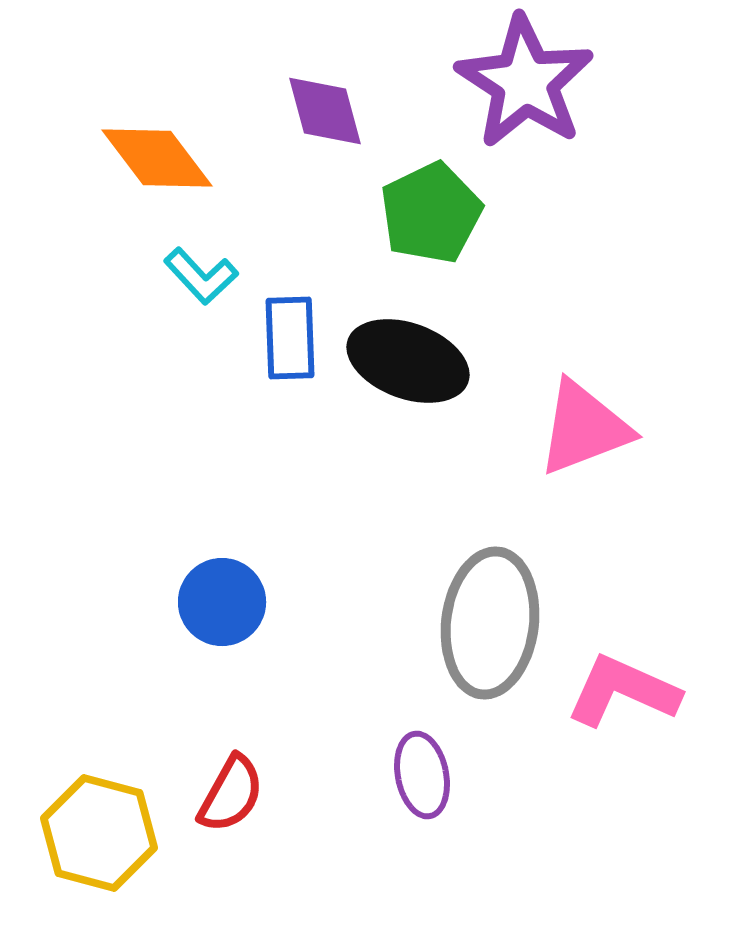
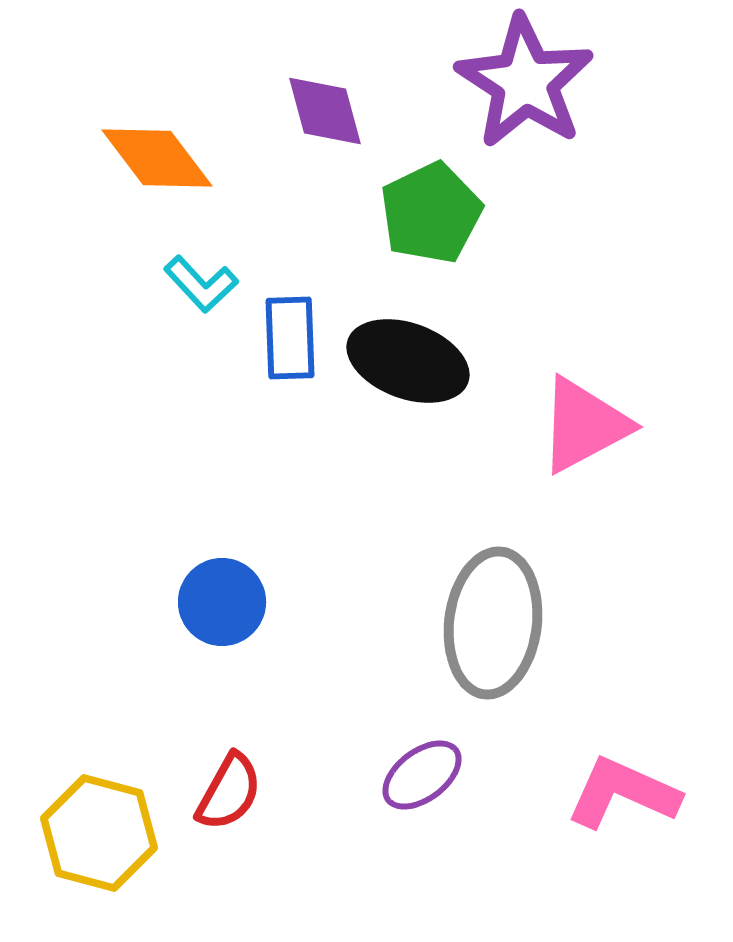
cyan L-shape: moved 8 px down
pink triangle: moved 3 px up; rotated 7 degrees counterclockwise
gray ellipse: moved 3 px right
pink L-shape: moved 102 px down
purple ellipse: rotated 64 degrees clockwise
red semicircle: moved 2 px left, 2 px up
